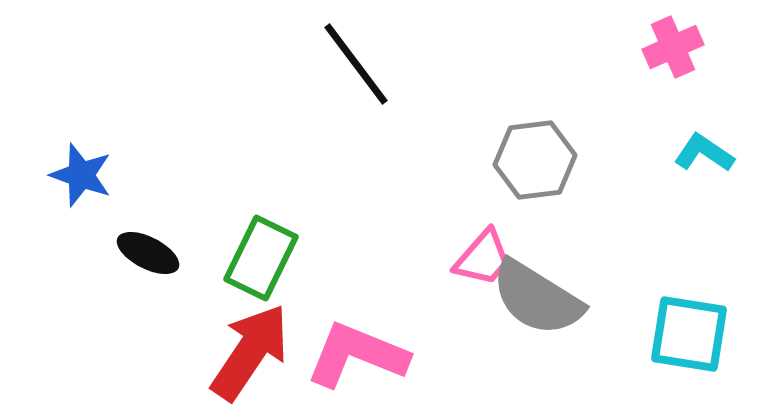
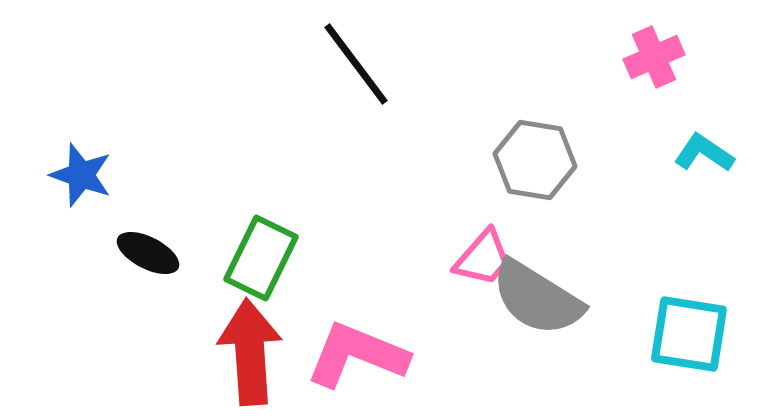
pink cross: moved 19 px left, 10 px down
gray hexagon: rotated 16 degrees clockwise
red arrow: rotated 38 degrees counterclockwise
